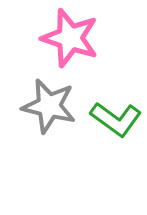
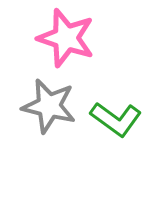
pink star: moved 4 px left
